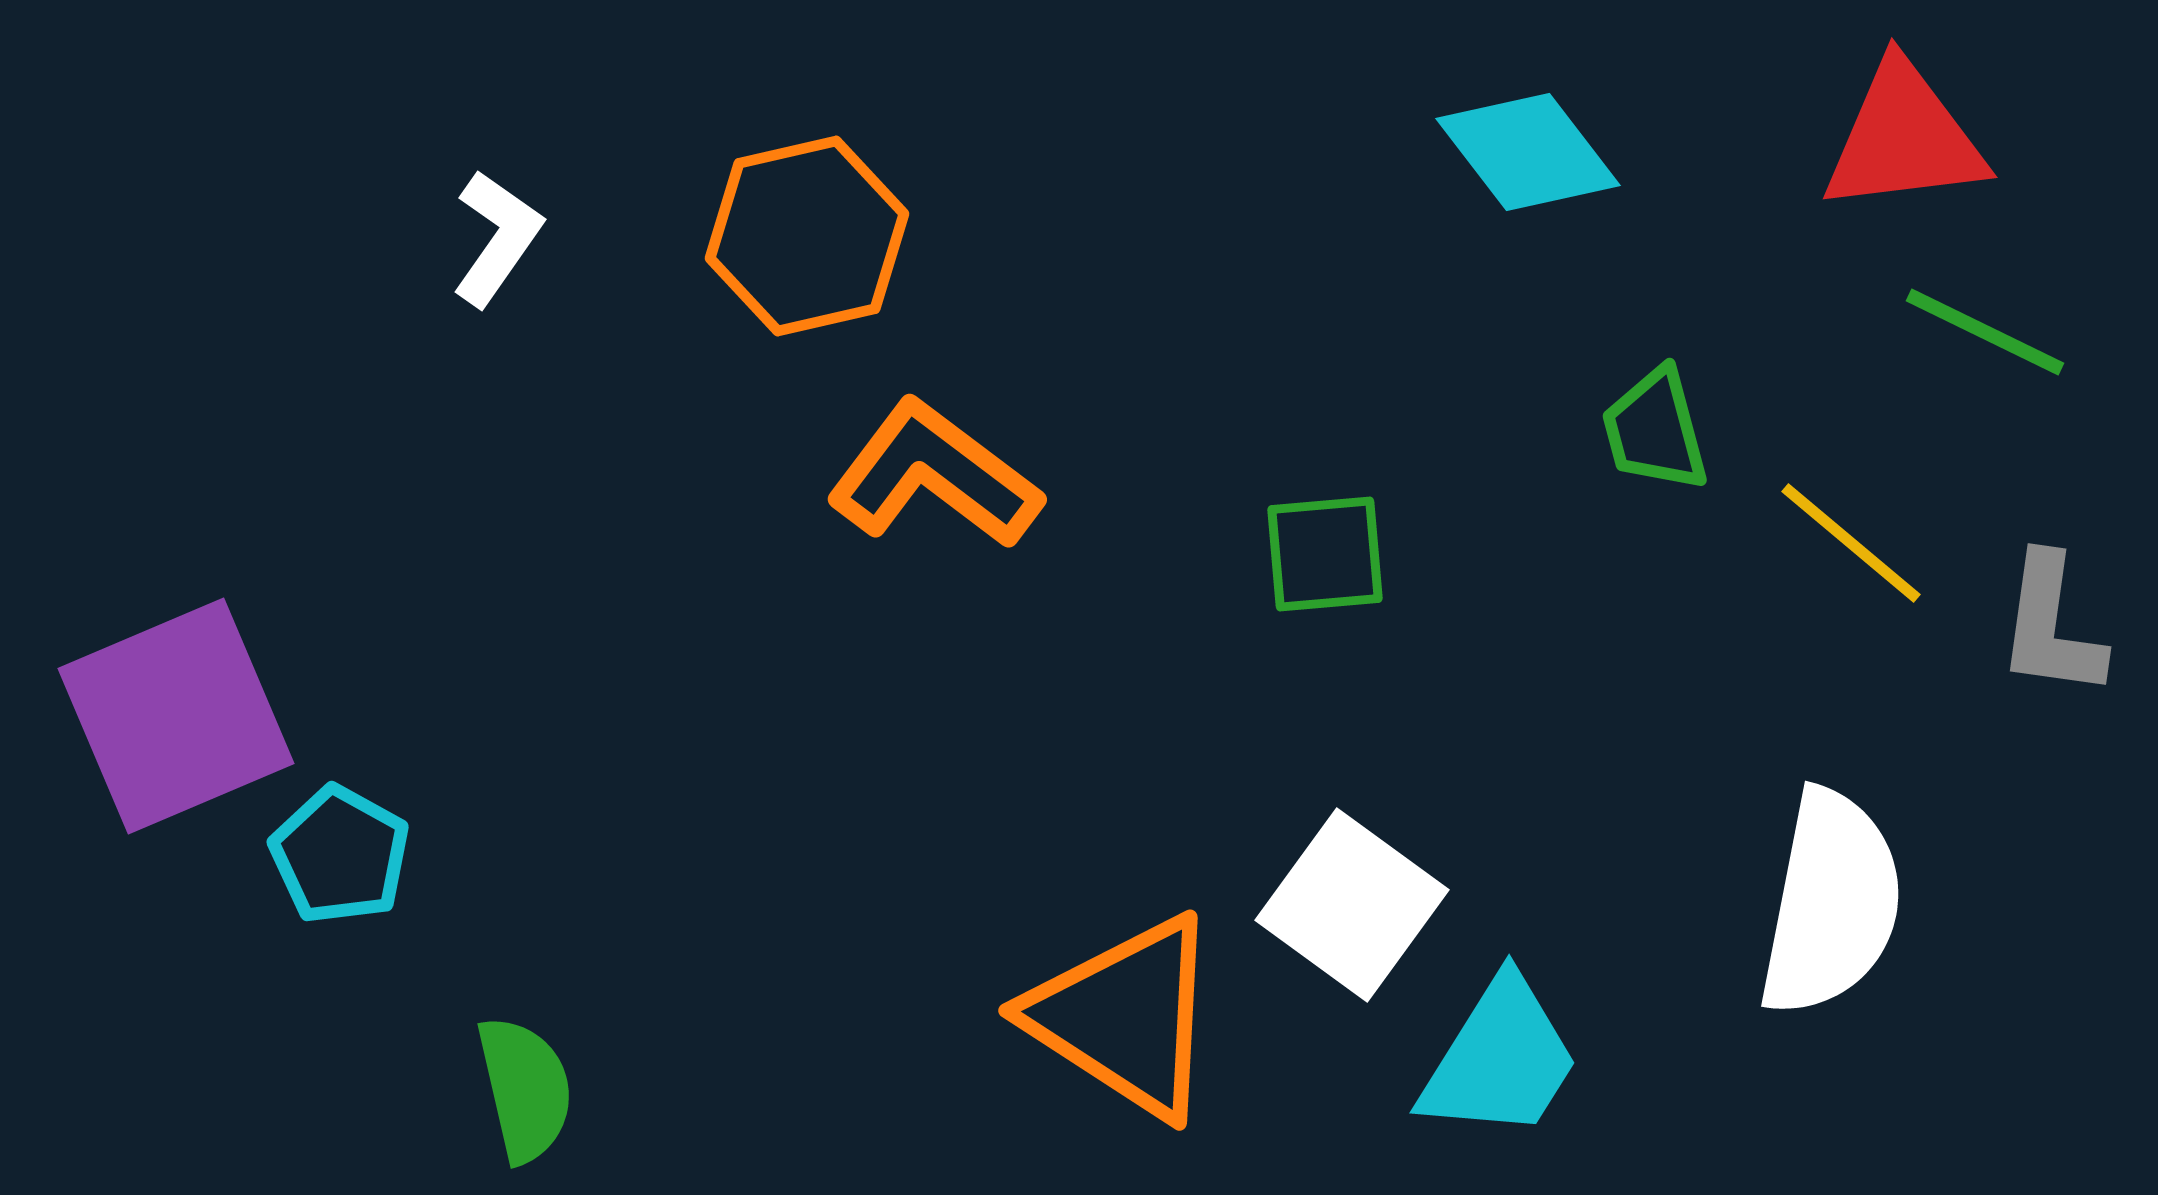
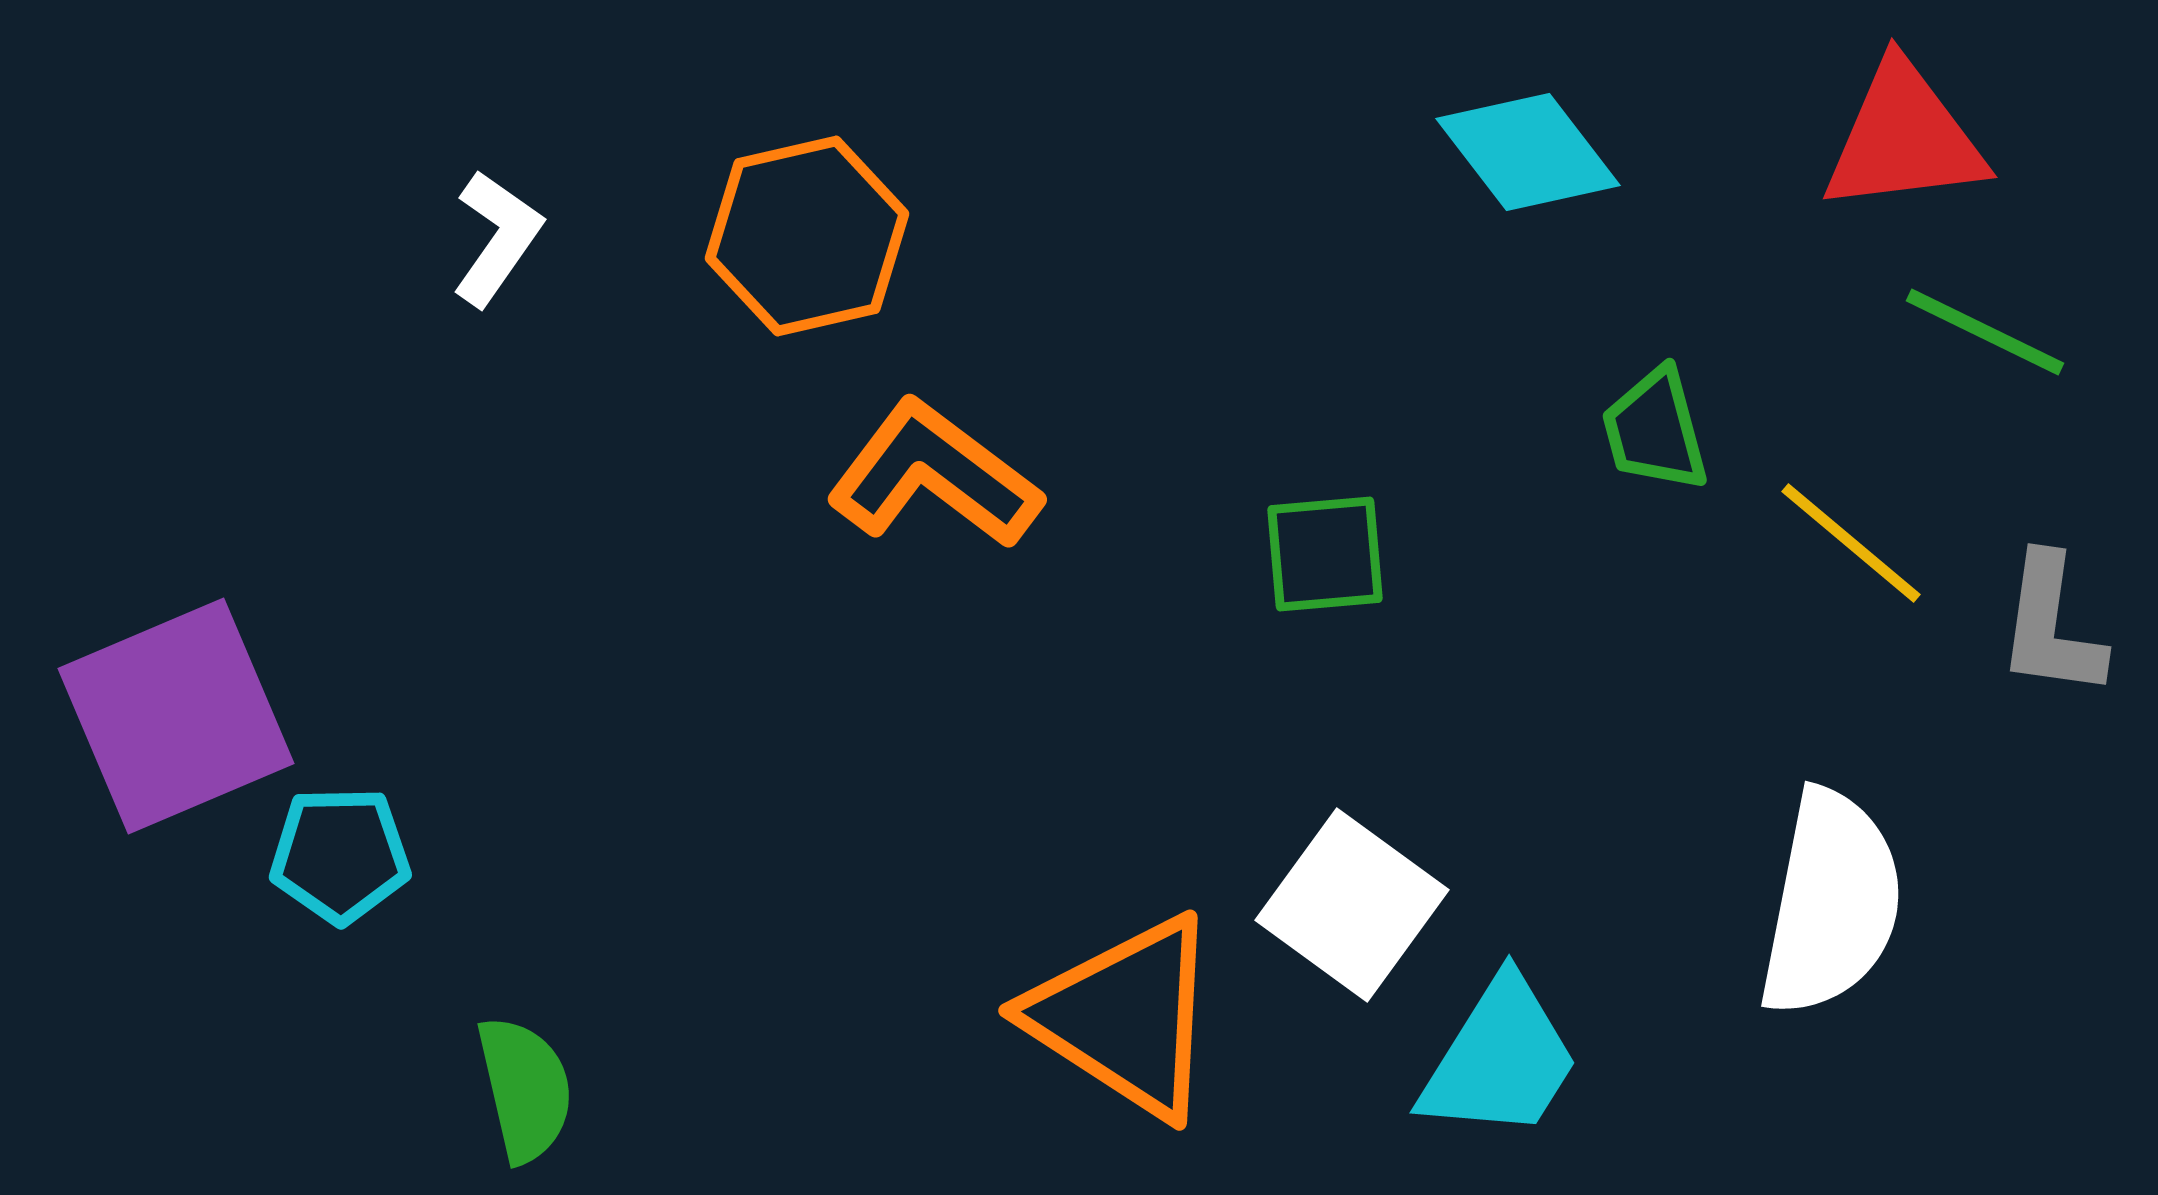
cyan pentagon: rotated 30 degrees counterclockwise
